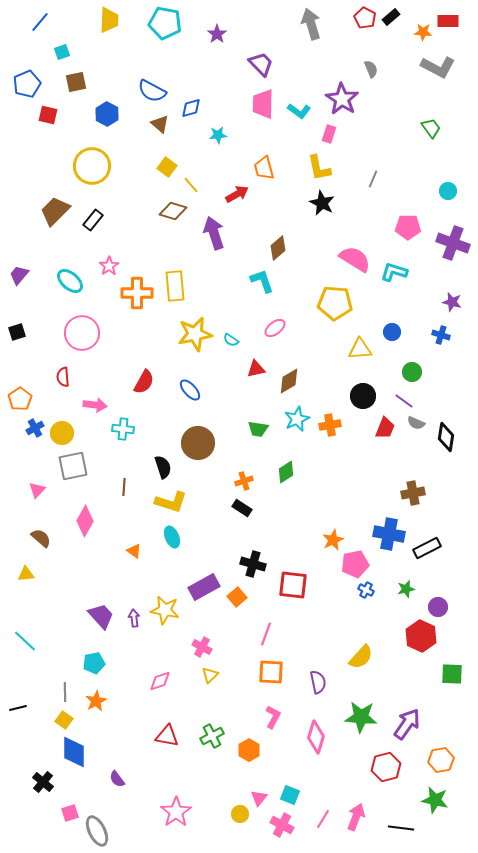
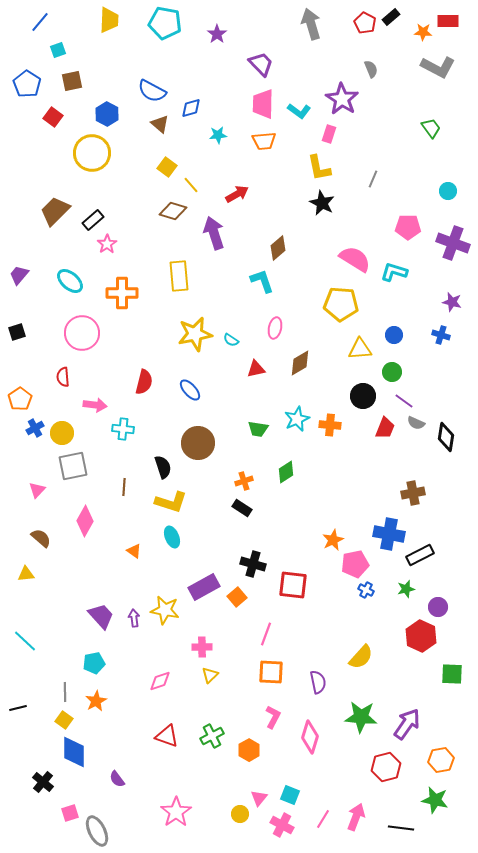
red pentagon at (365, 18): moved 5 px down
cyan square at (62, 52): moved 4 px left, 2 px up
brown square at (76, 82): moved 4 px left, 1 px up
blue pentagon at (27, 84): rotated 16 degrees counterclockwise
red square at (48, 115): moved 5 px right, 2 px down; rotated 24 degrees clockwise
yellow circle at (92, 166): moved 13 px up
orange trapezoid at (264, 168): moved 27 px up; rotated 80 degrees counterclockwise
black rectangle at (93, 220): rotated 10 degrees clockwise
pink star at (109, 266): moved 2 px left, 22 px up
yellow rectangle at (175, 286): moved 4 px right, 10 px up
orange cross at (137, 293): moved 15 px left
yellow pentagon at (335, 303): moved 6 px right, 1 px down
pink ellipse at (275, 328): rotated 40 degrees counterclockwise
blue circle at (392, 332): moved 2 px right, 3 px down
green circle at (412, 372): moved 20 px left
brown diamond at (289, 381): moved 11 px right, 18 px up
red semicircle at (144, 382): rotated 15 degrees counterclockwise
orange cross at (330, 425): rotated 15 degrees clockwise
black rectangle at (427, 548): moved 7 px left, 7 px down
pink cross at (202, 647): rotated 30 degrees counterclockwise
red triangle at (167, 736): rotated 10 degrees clockwise
pink diamond at (316, 737): moved 6 px left
